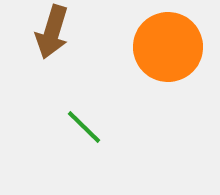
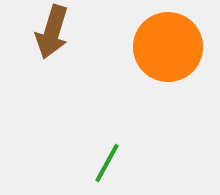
green line: moved 23 px right, 36 px down; rotated 75 degrees clockwise
